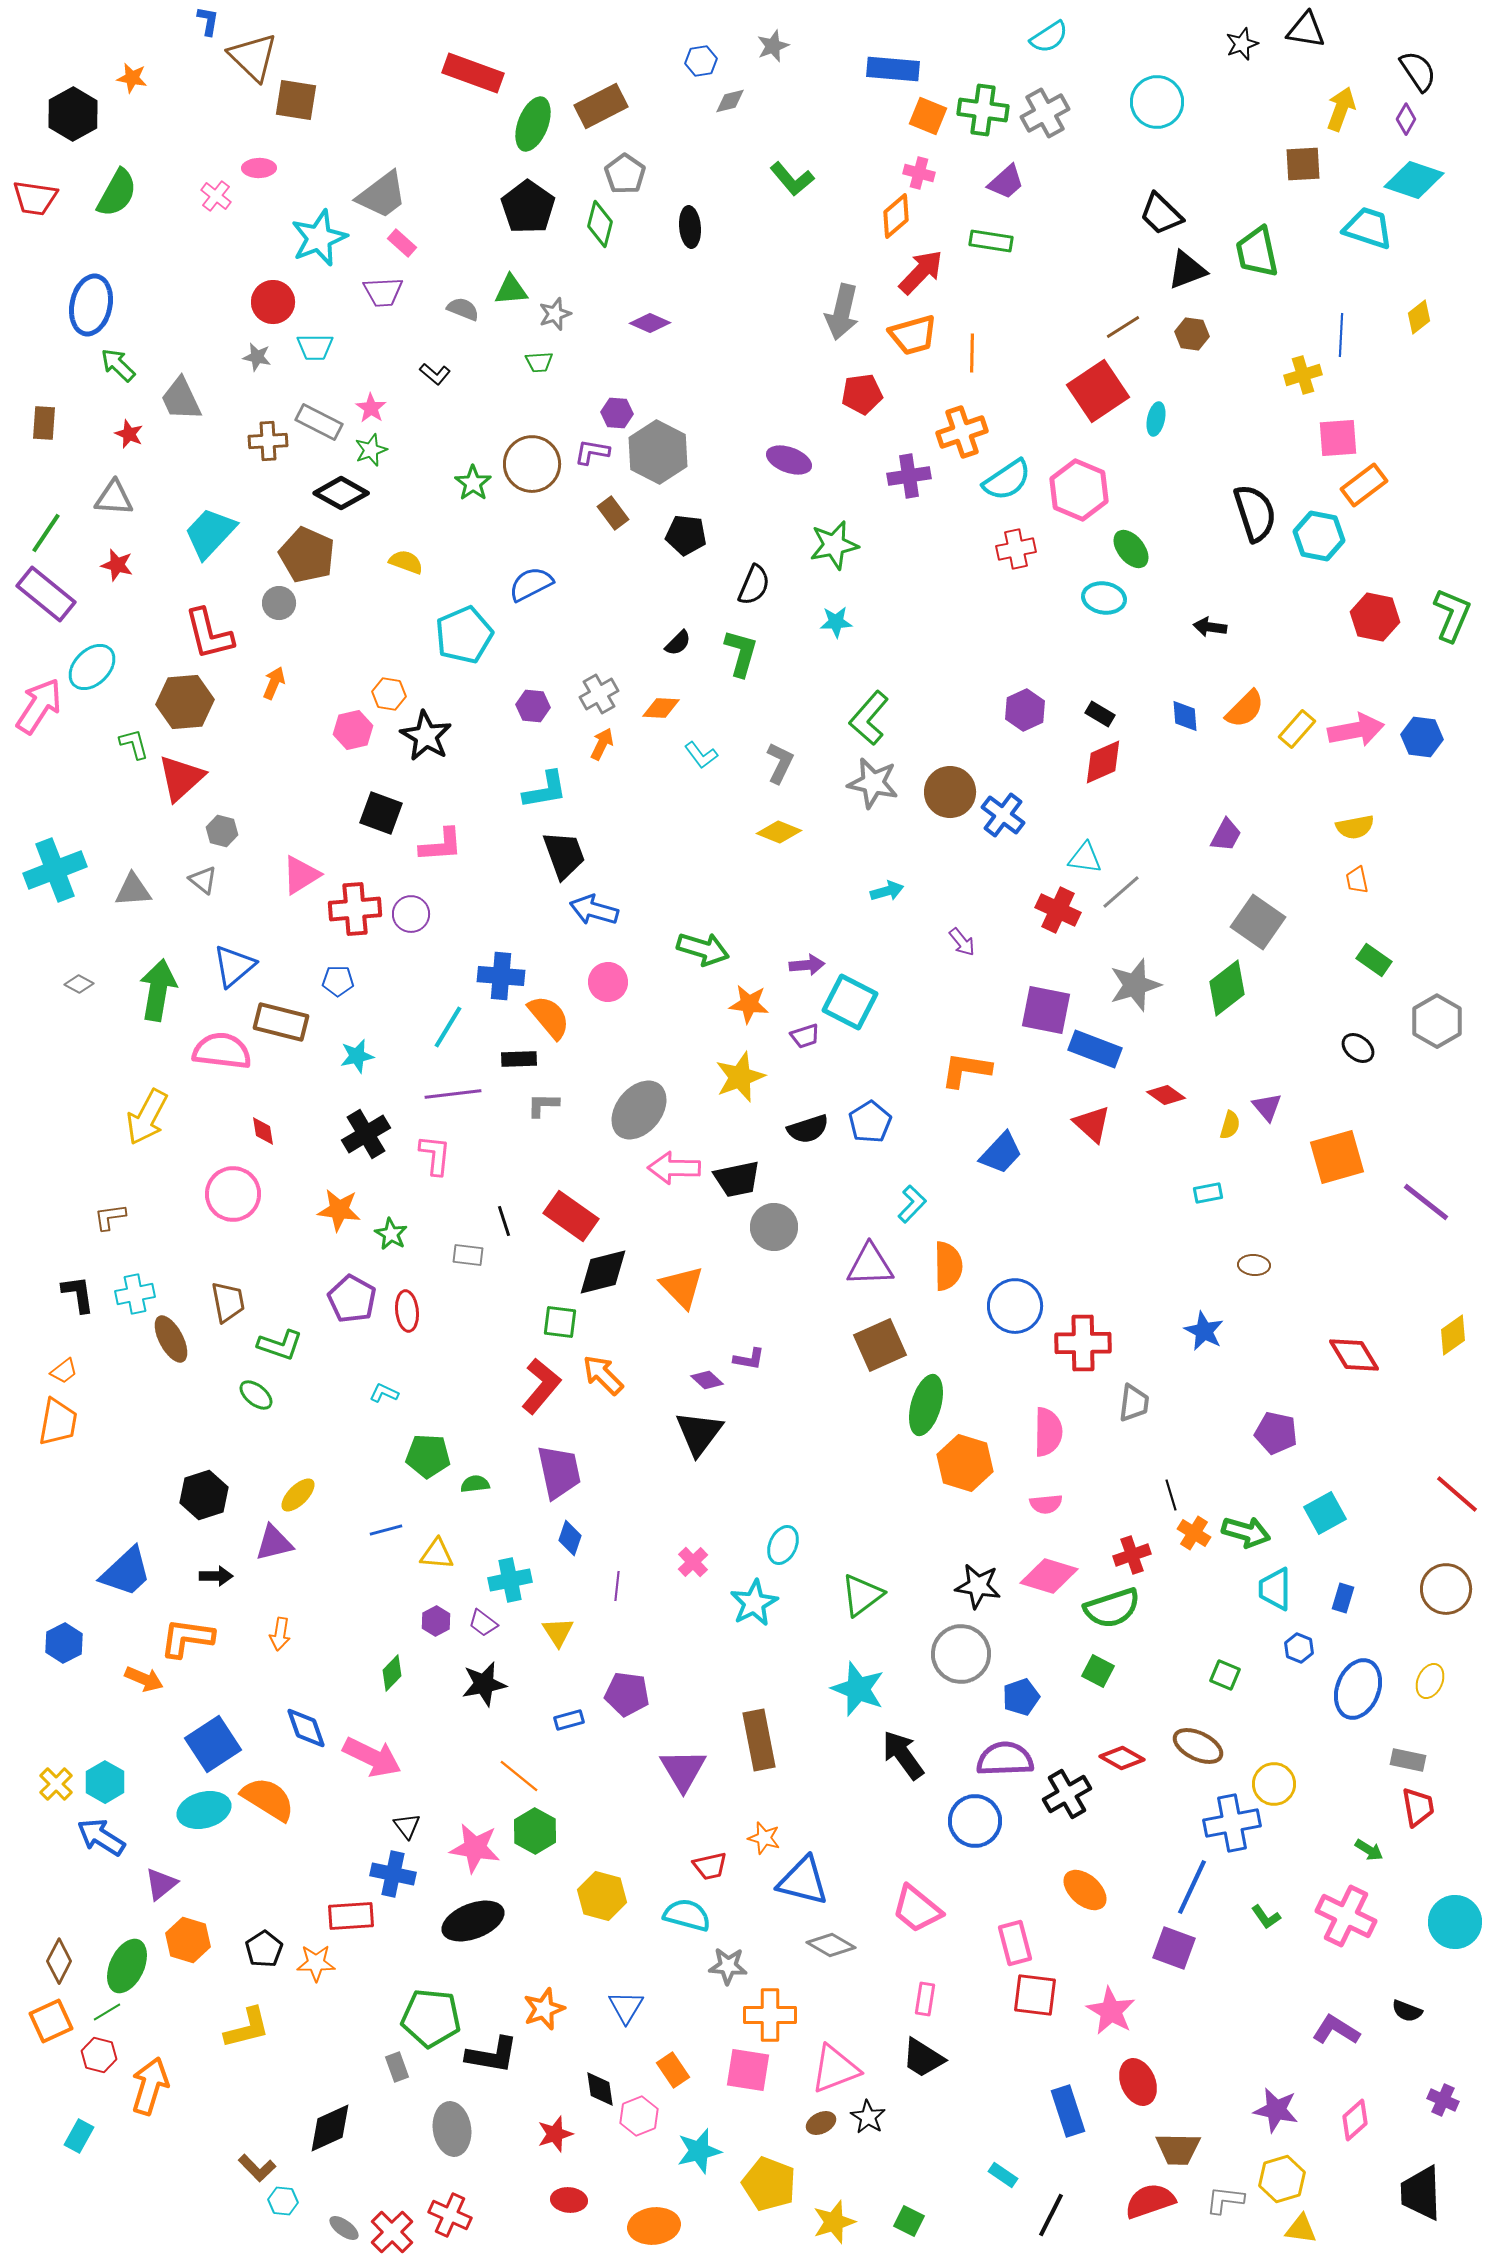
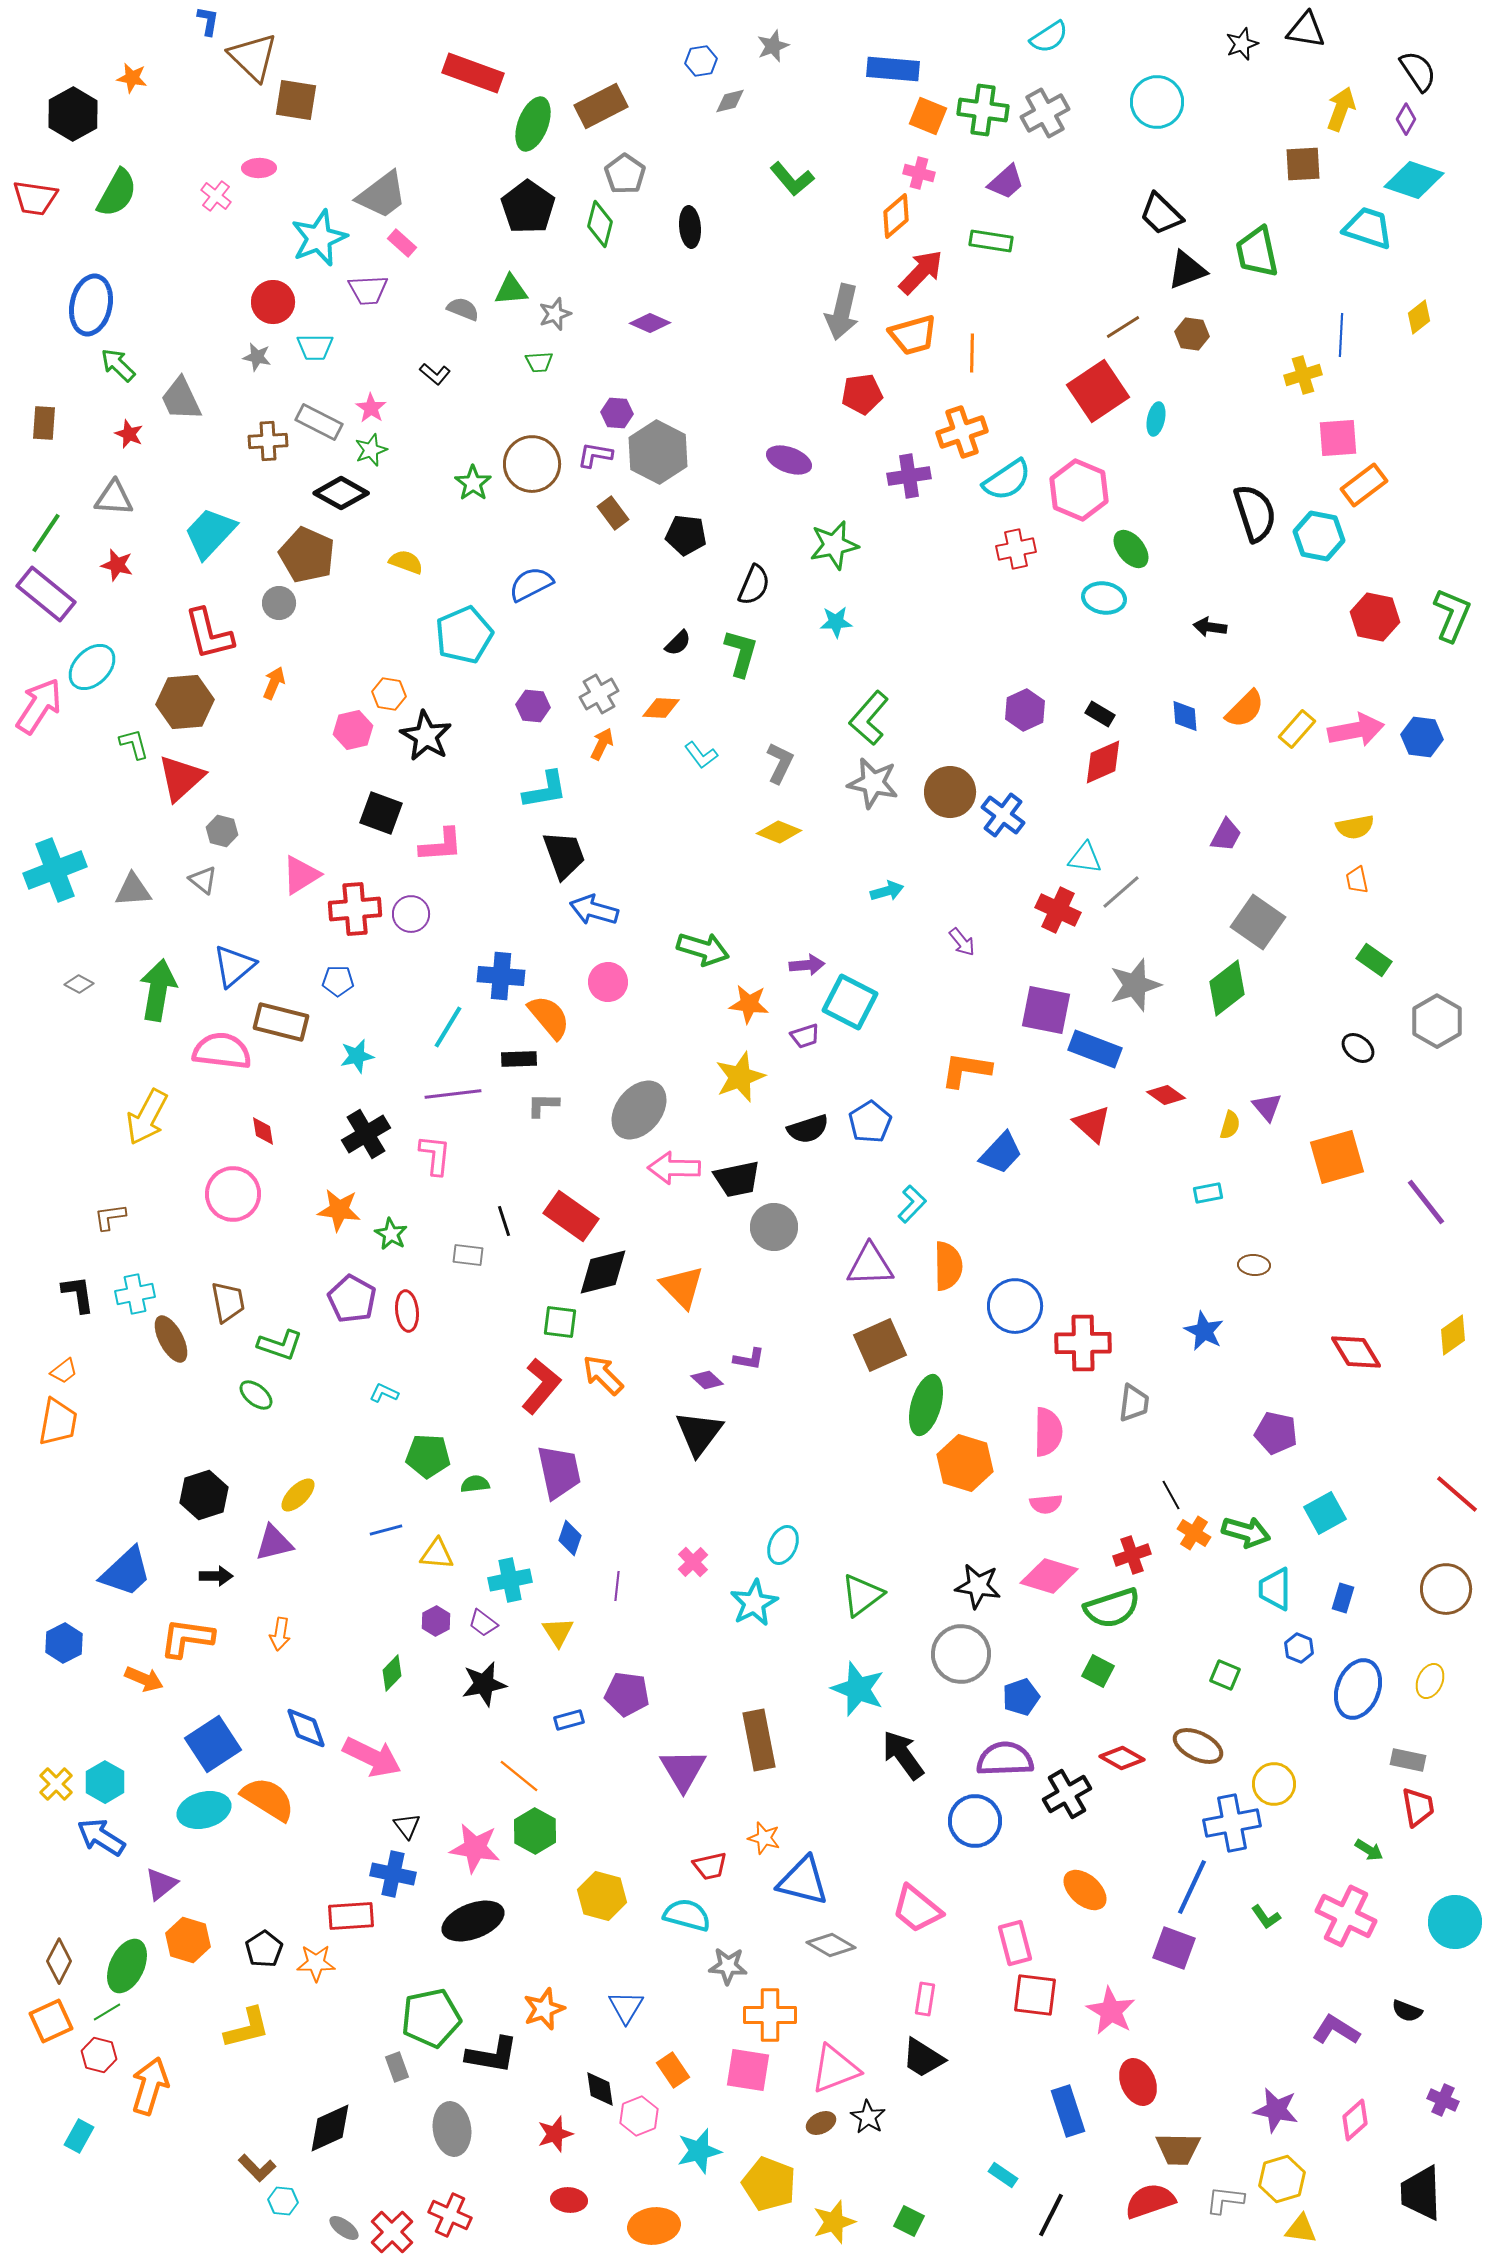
purple trapezoid at (383, 292): moved 15 px left, 2 px up
purple L-shape at (592, 452): moved 3 px right, 3 px down
purple line at (1426, 1202): rotated 14 degrees clockwise
red diamond at (1354, 1355): moved 2 px right, 3 px up
black line at (1171, 1495): rotated 12 degrees counterclockwise
green pentagon at (431, 2018): rotated 18 degrees counterclockwise
